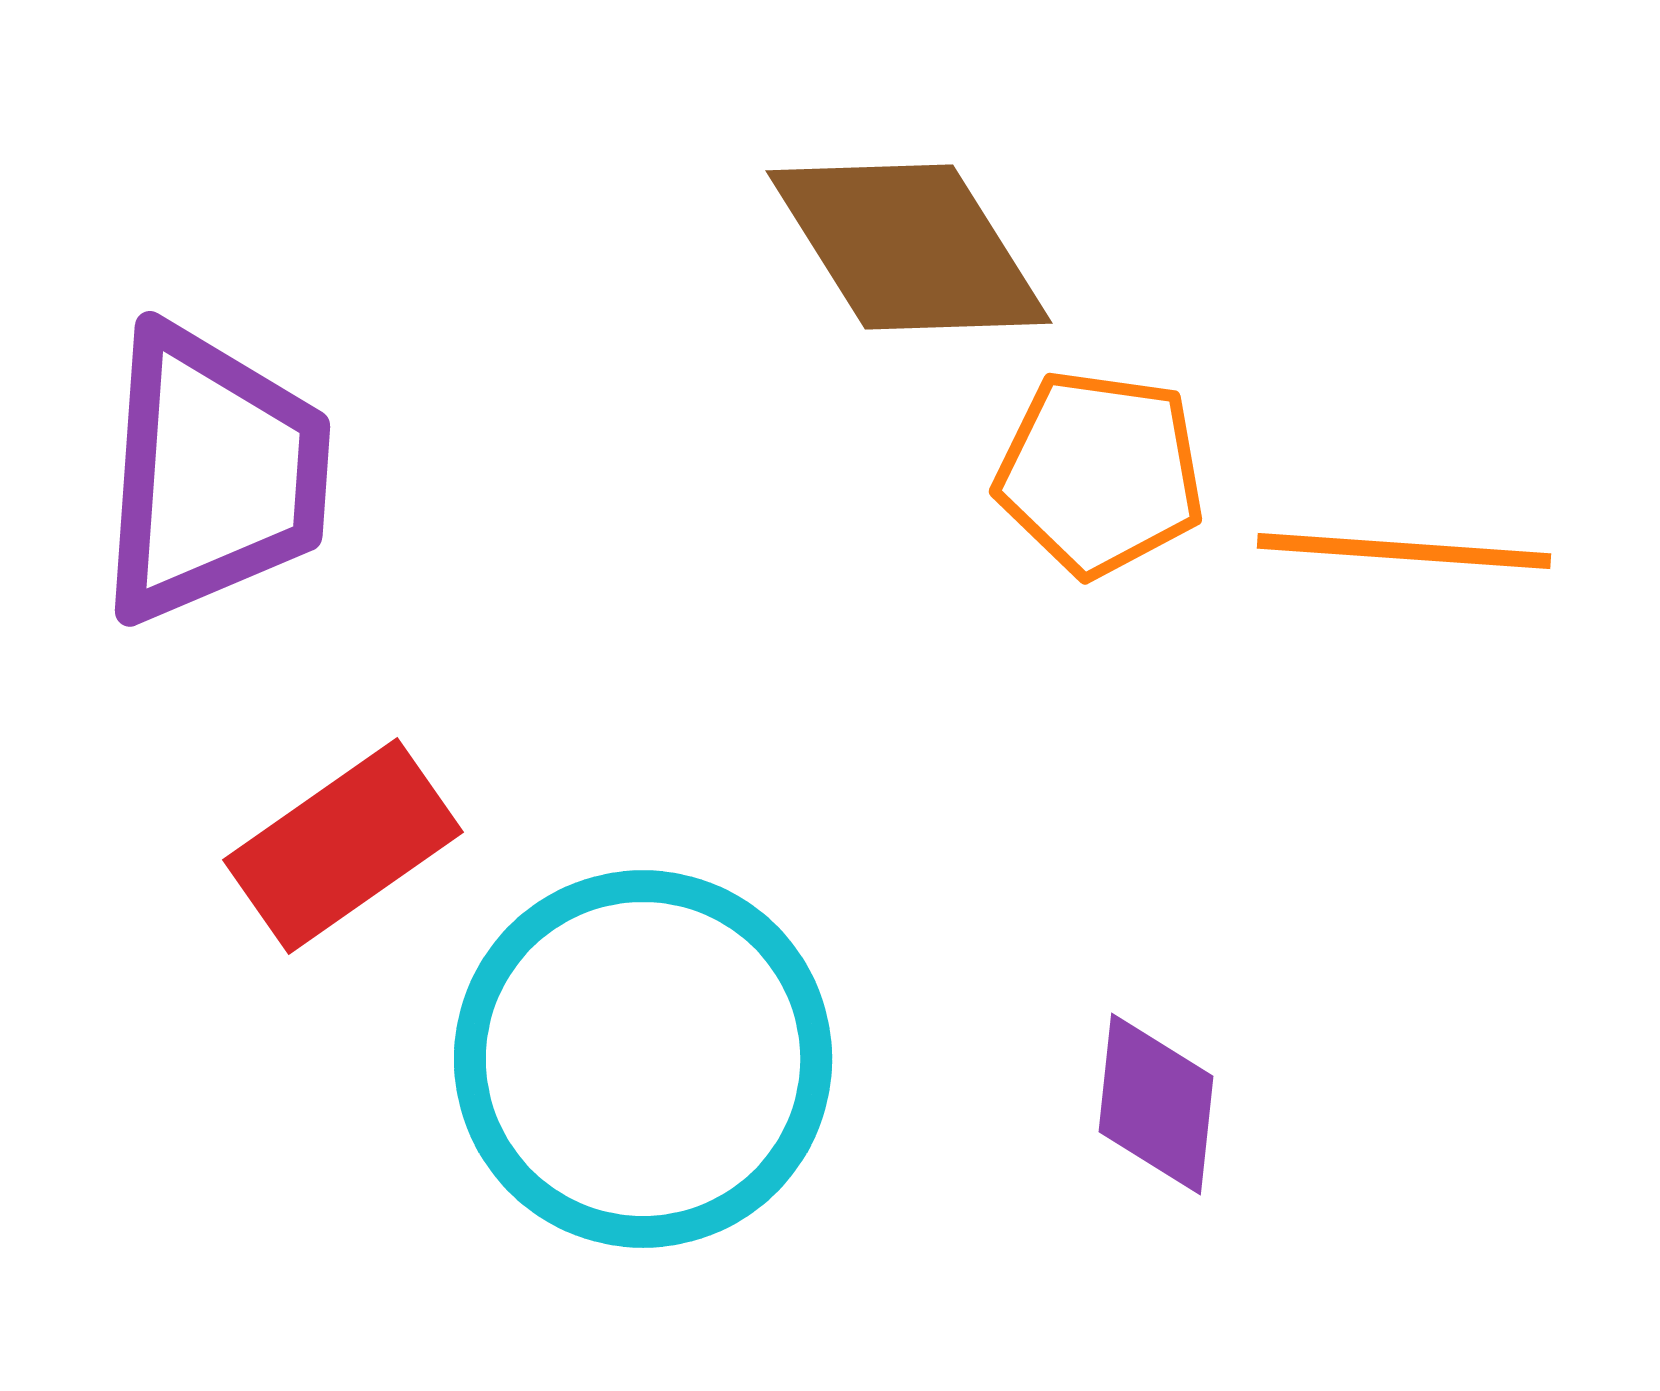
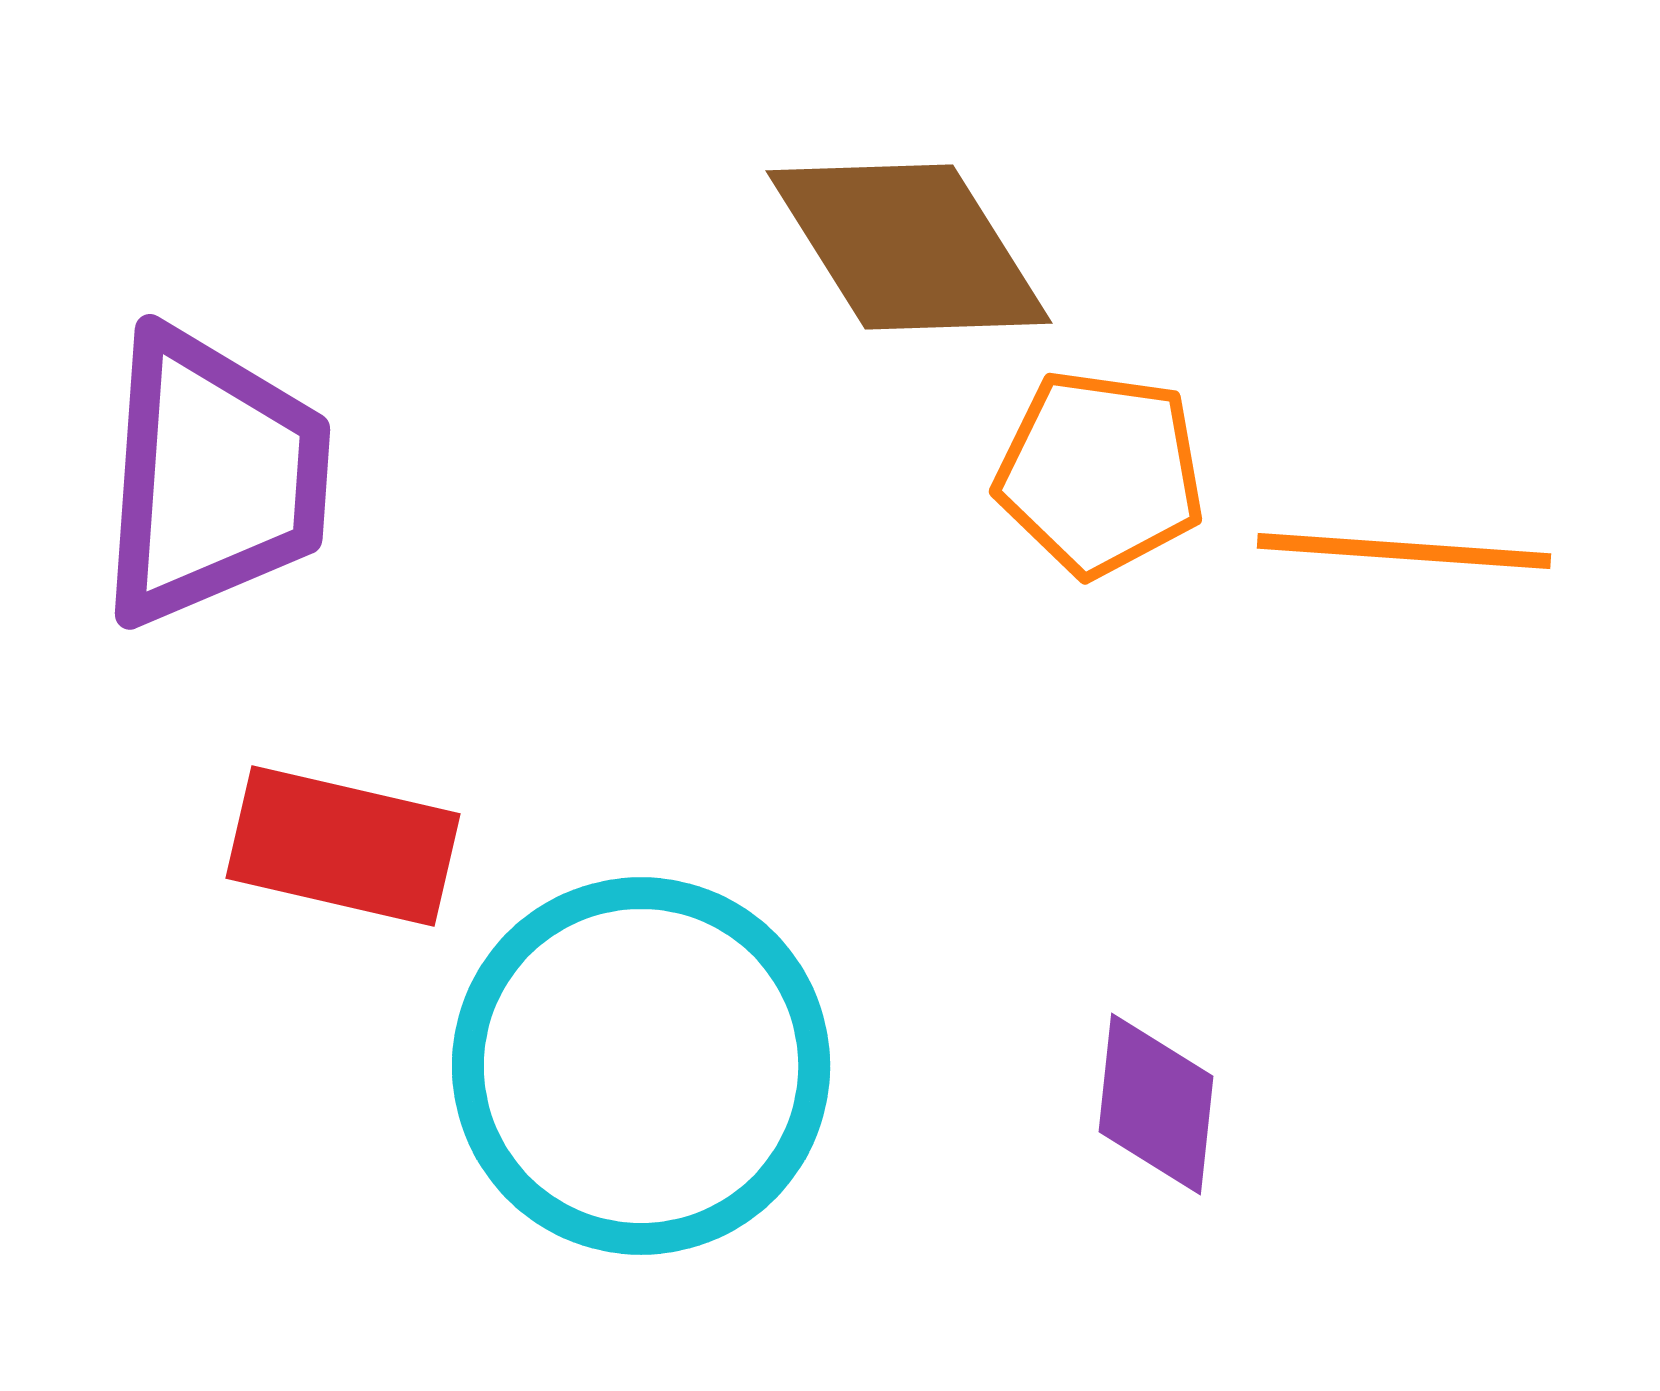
purple trapezoid: moved 3 px down
red rectangle: rotated 48 degrees clockwise
cyan circle: moved 2 px left, 7 px down
